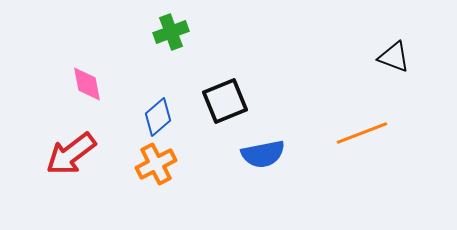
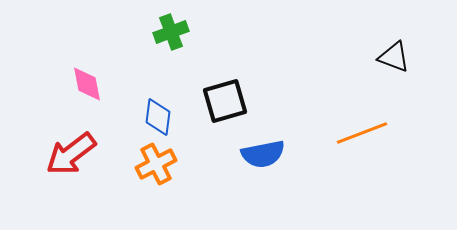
black square: rotated 6 degrees clockwise
blue diamond: rotated 42 degrees counterclockwise
